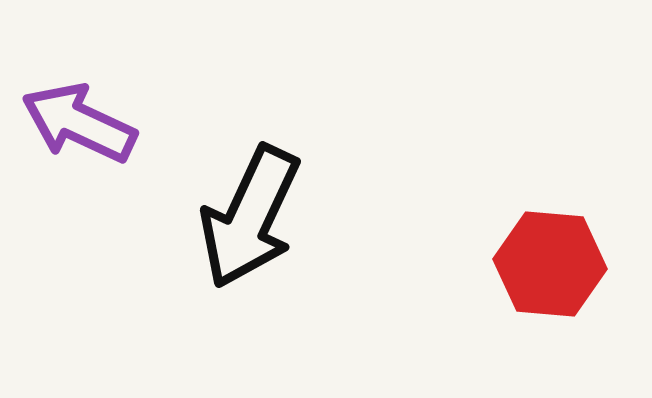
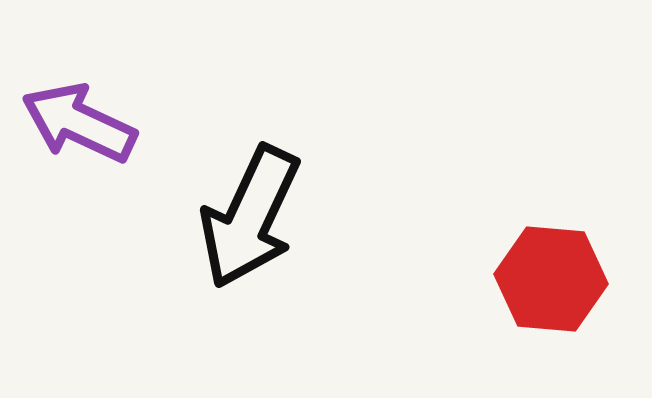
red hexagon: moved 1 px right, 15 px down
